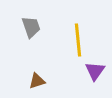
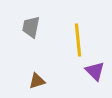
gray trapezoid: rotated 150 degrees counterclockwise
purple triangle: rotated 20 degrees counterclockwise
